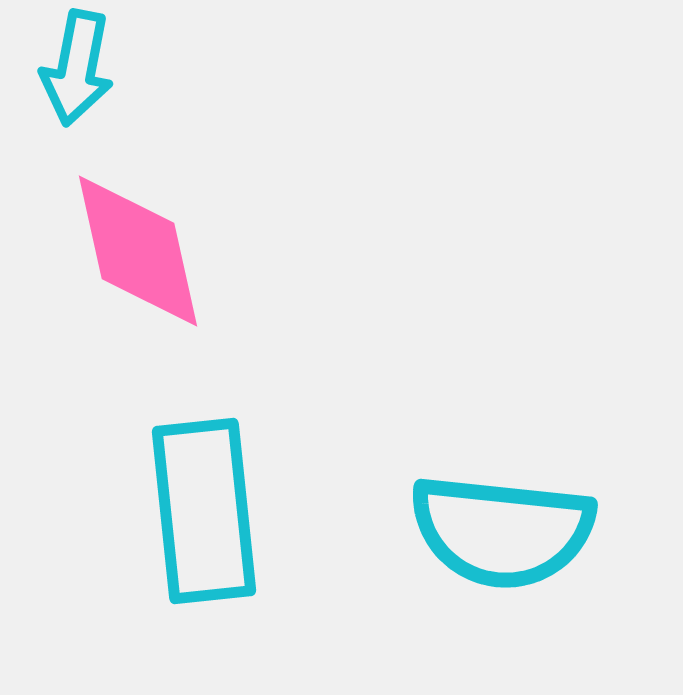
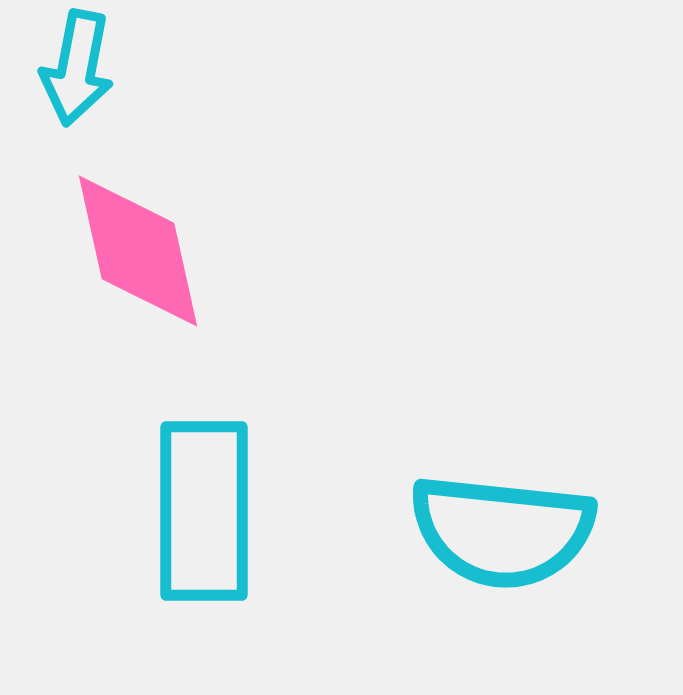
cyan rectangle: rotated 6 degrees clockwise
